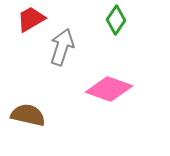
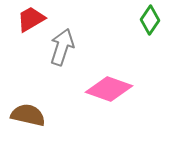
green diamond: moved 34 px right
